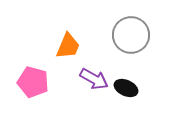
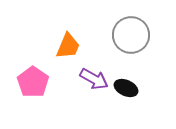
pink pentagon: rotated 20 degrees clockwise
